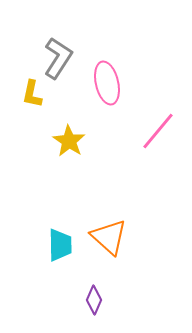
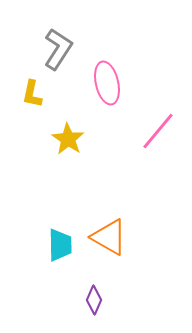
gray L-shape: moved 9 px up
yellow star: moved 1 px left, 2 px up
orange triangle: rotated 12 degrees counterclockwise
